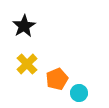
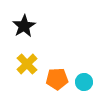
orange pentagon: rotated 20 degrees clockwise
cyan circle: moved 5 px right, 11 px up
